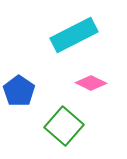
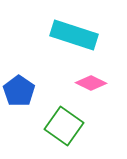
cyan rectangle: rotated 45 degrees clockwise
green square: rotated 6 degrees counterclockwise
